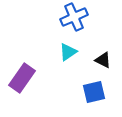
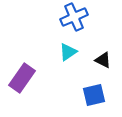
blue square: moved 3 px down
